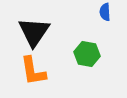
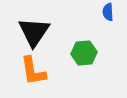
blue semicircle: moved 3 px right
green hexagon: moved 3 px left, 1 px up; rotated 15 degrees counterclockwise
